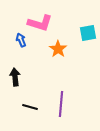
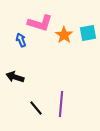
orange star: moved 6 px right, 14 px up
black arrow: rotated 66 degrees counterclockwise
black line: moved 6 px right, 1 px down; rotated 35 degrees clockwise
